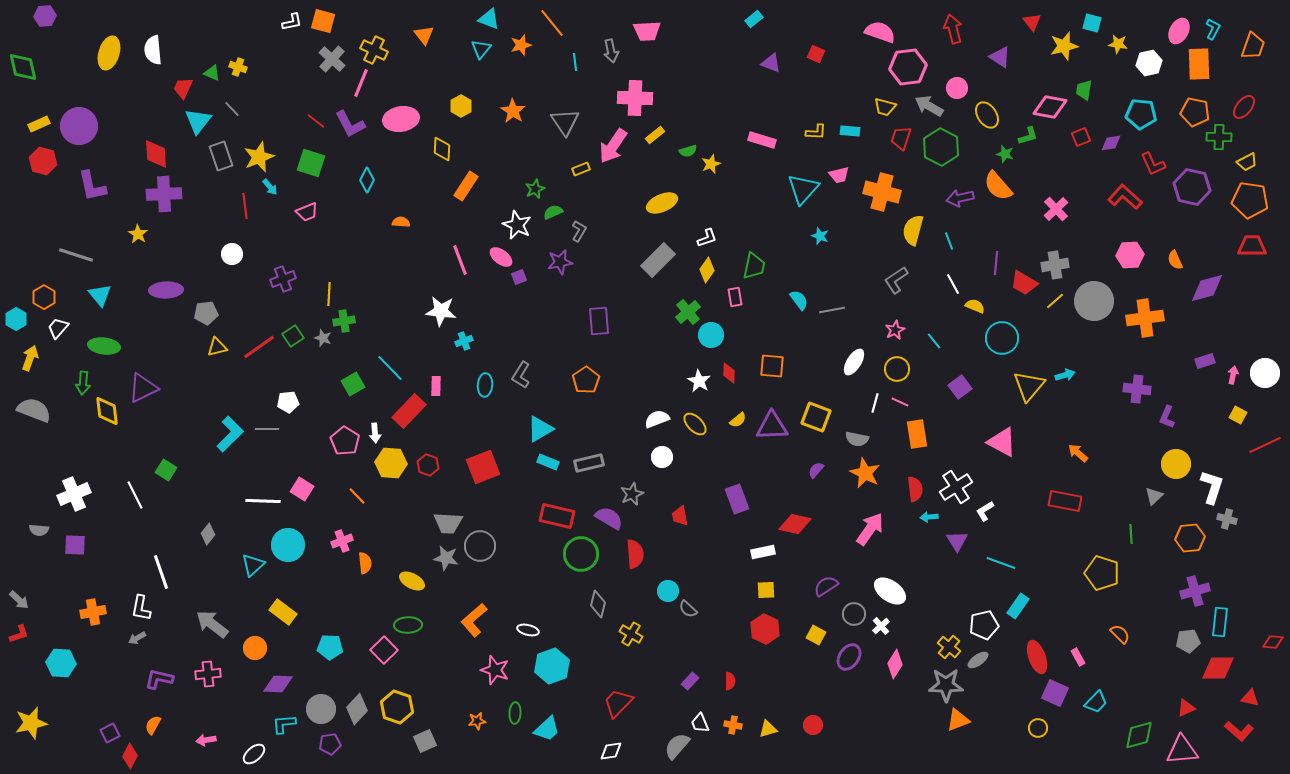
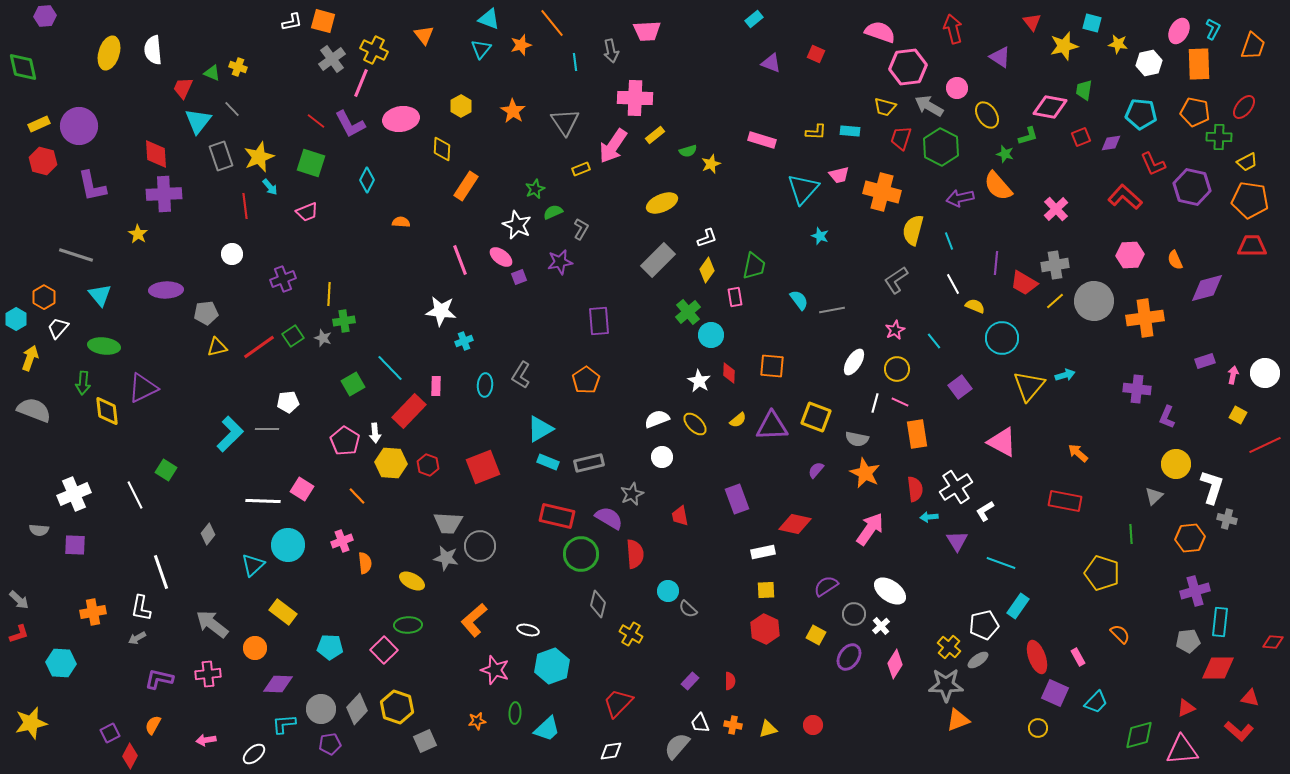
gray cross at (332, 59): rotated 12 degrees clockwise
gray L-shape at (579, 231): moved 2 px right, 2 px up
